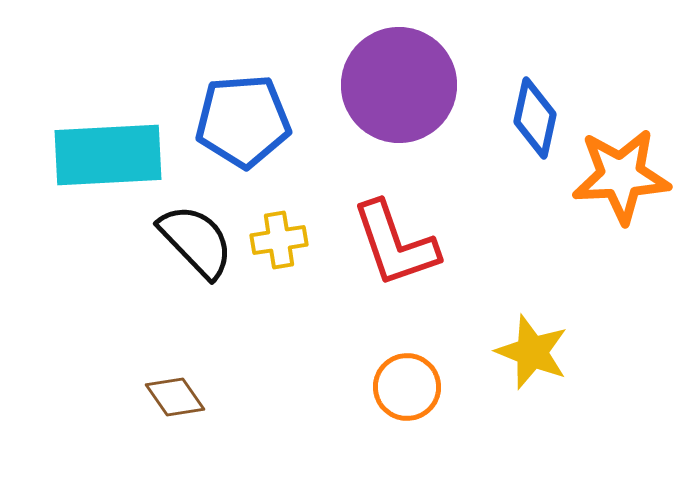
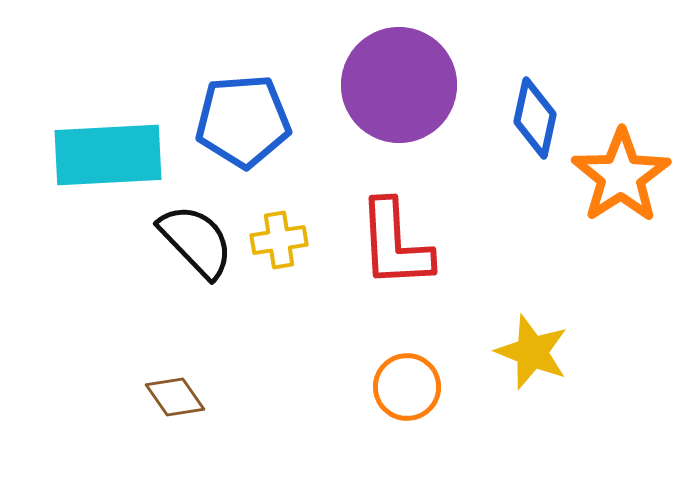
orange star: rotated 30 degrees counterclockwise
red L-shape: rotated 16 degrees clockwise
